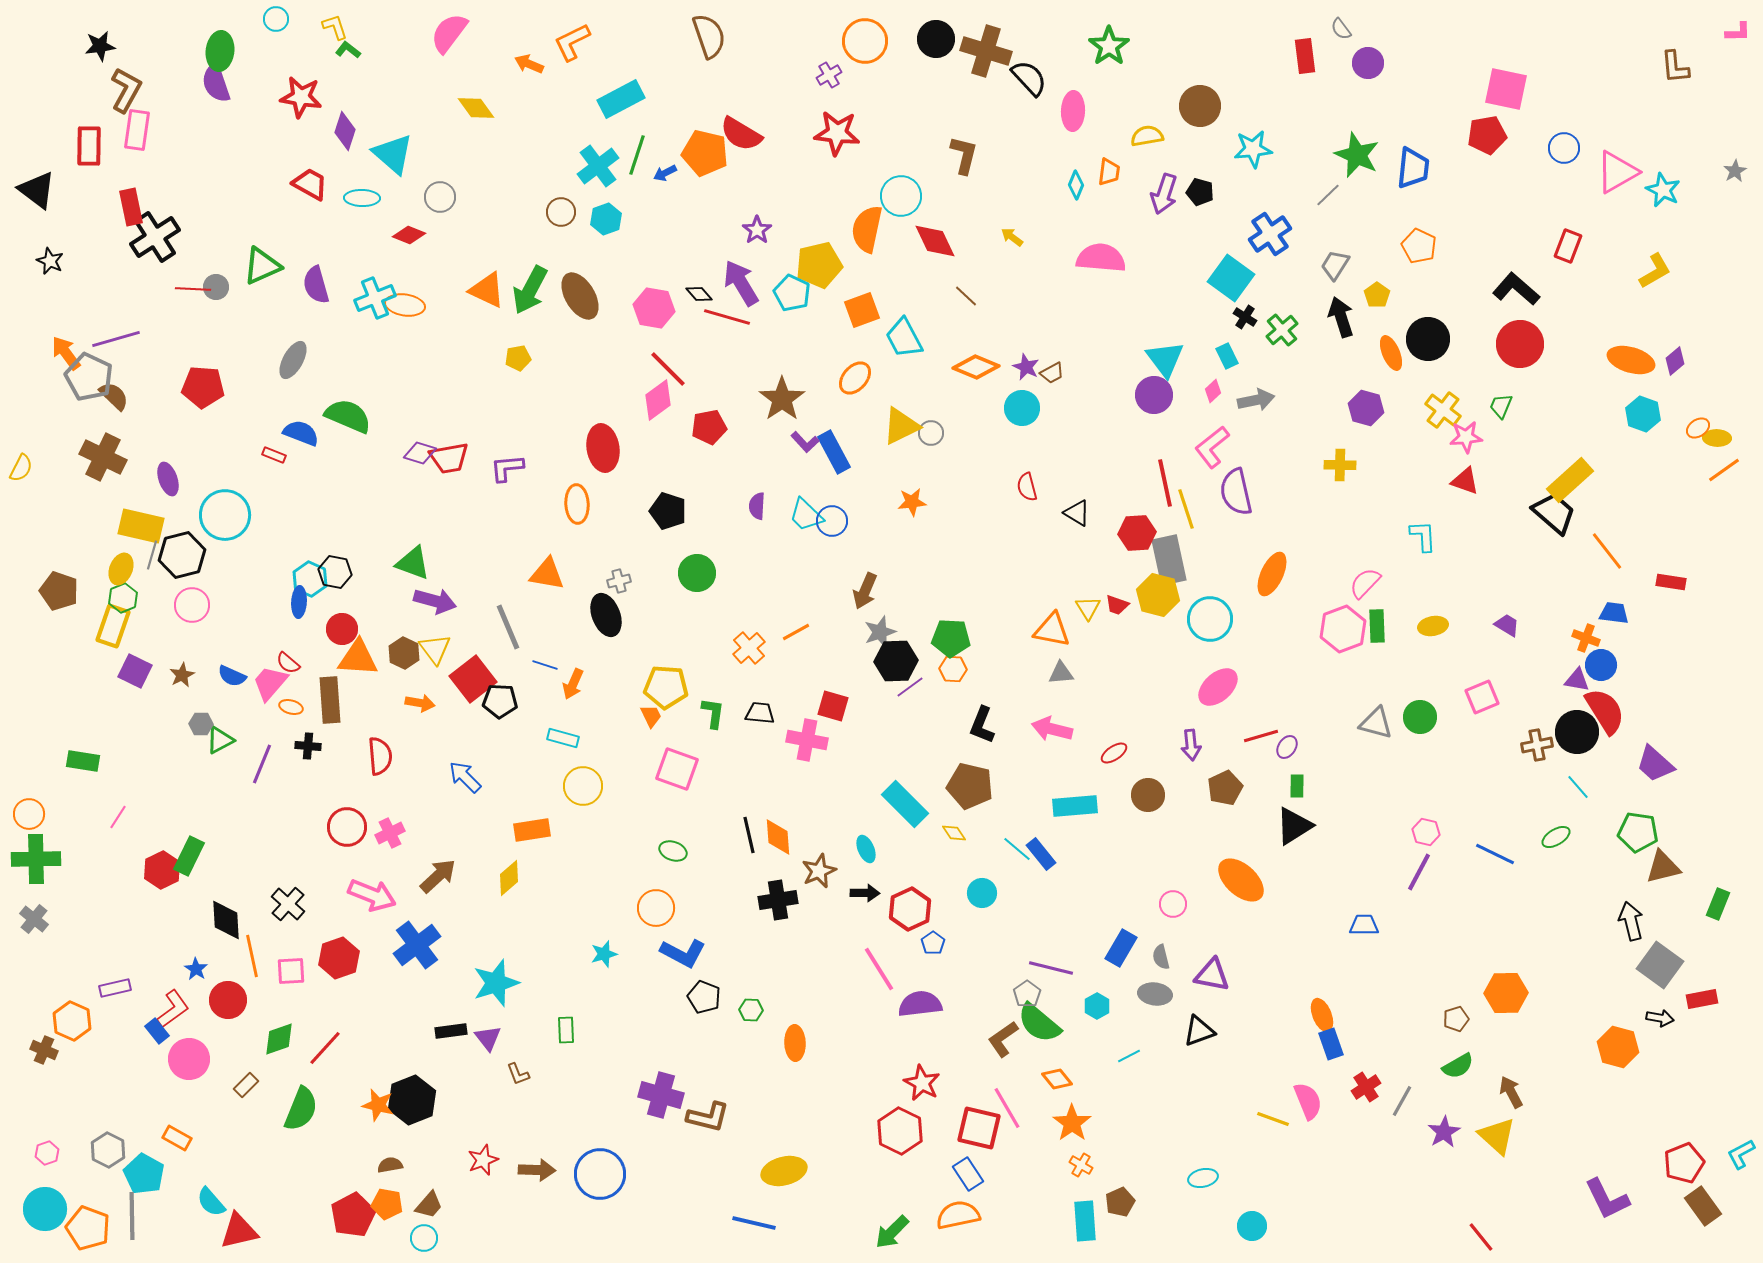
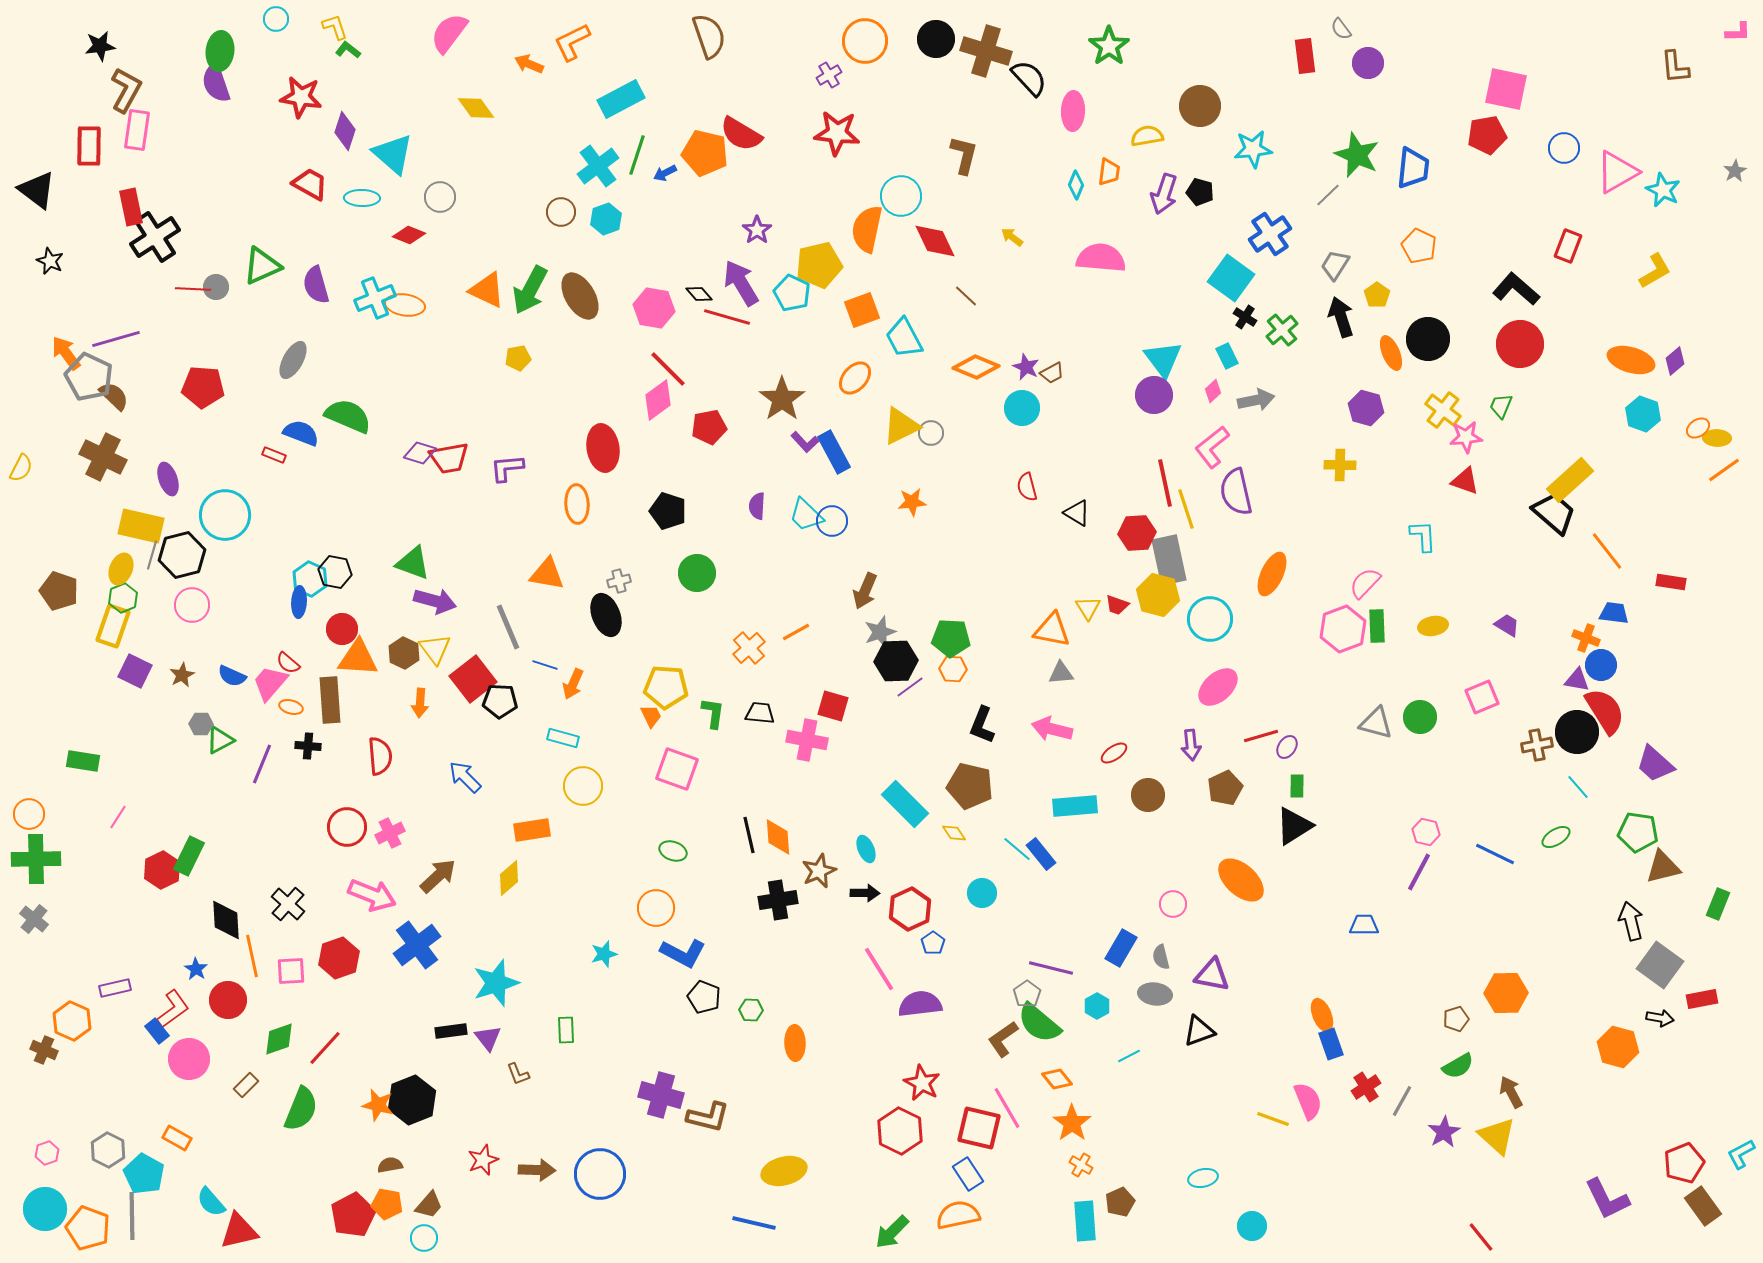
cyan triangle at (1165, 359): moved 2 px left
orange arrow at (420, 703): rotated 84 degrees clockwise
